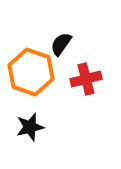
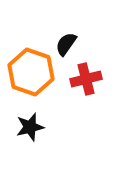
black semicircle: moved 5 px right
